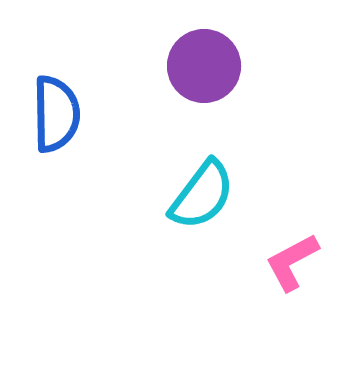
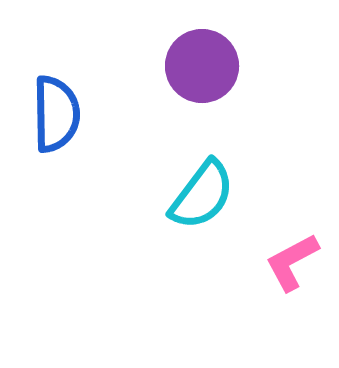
purple circle: moved 2 px left
